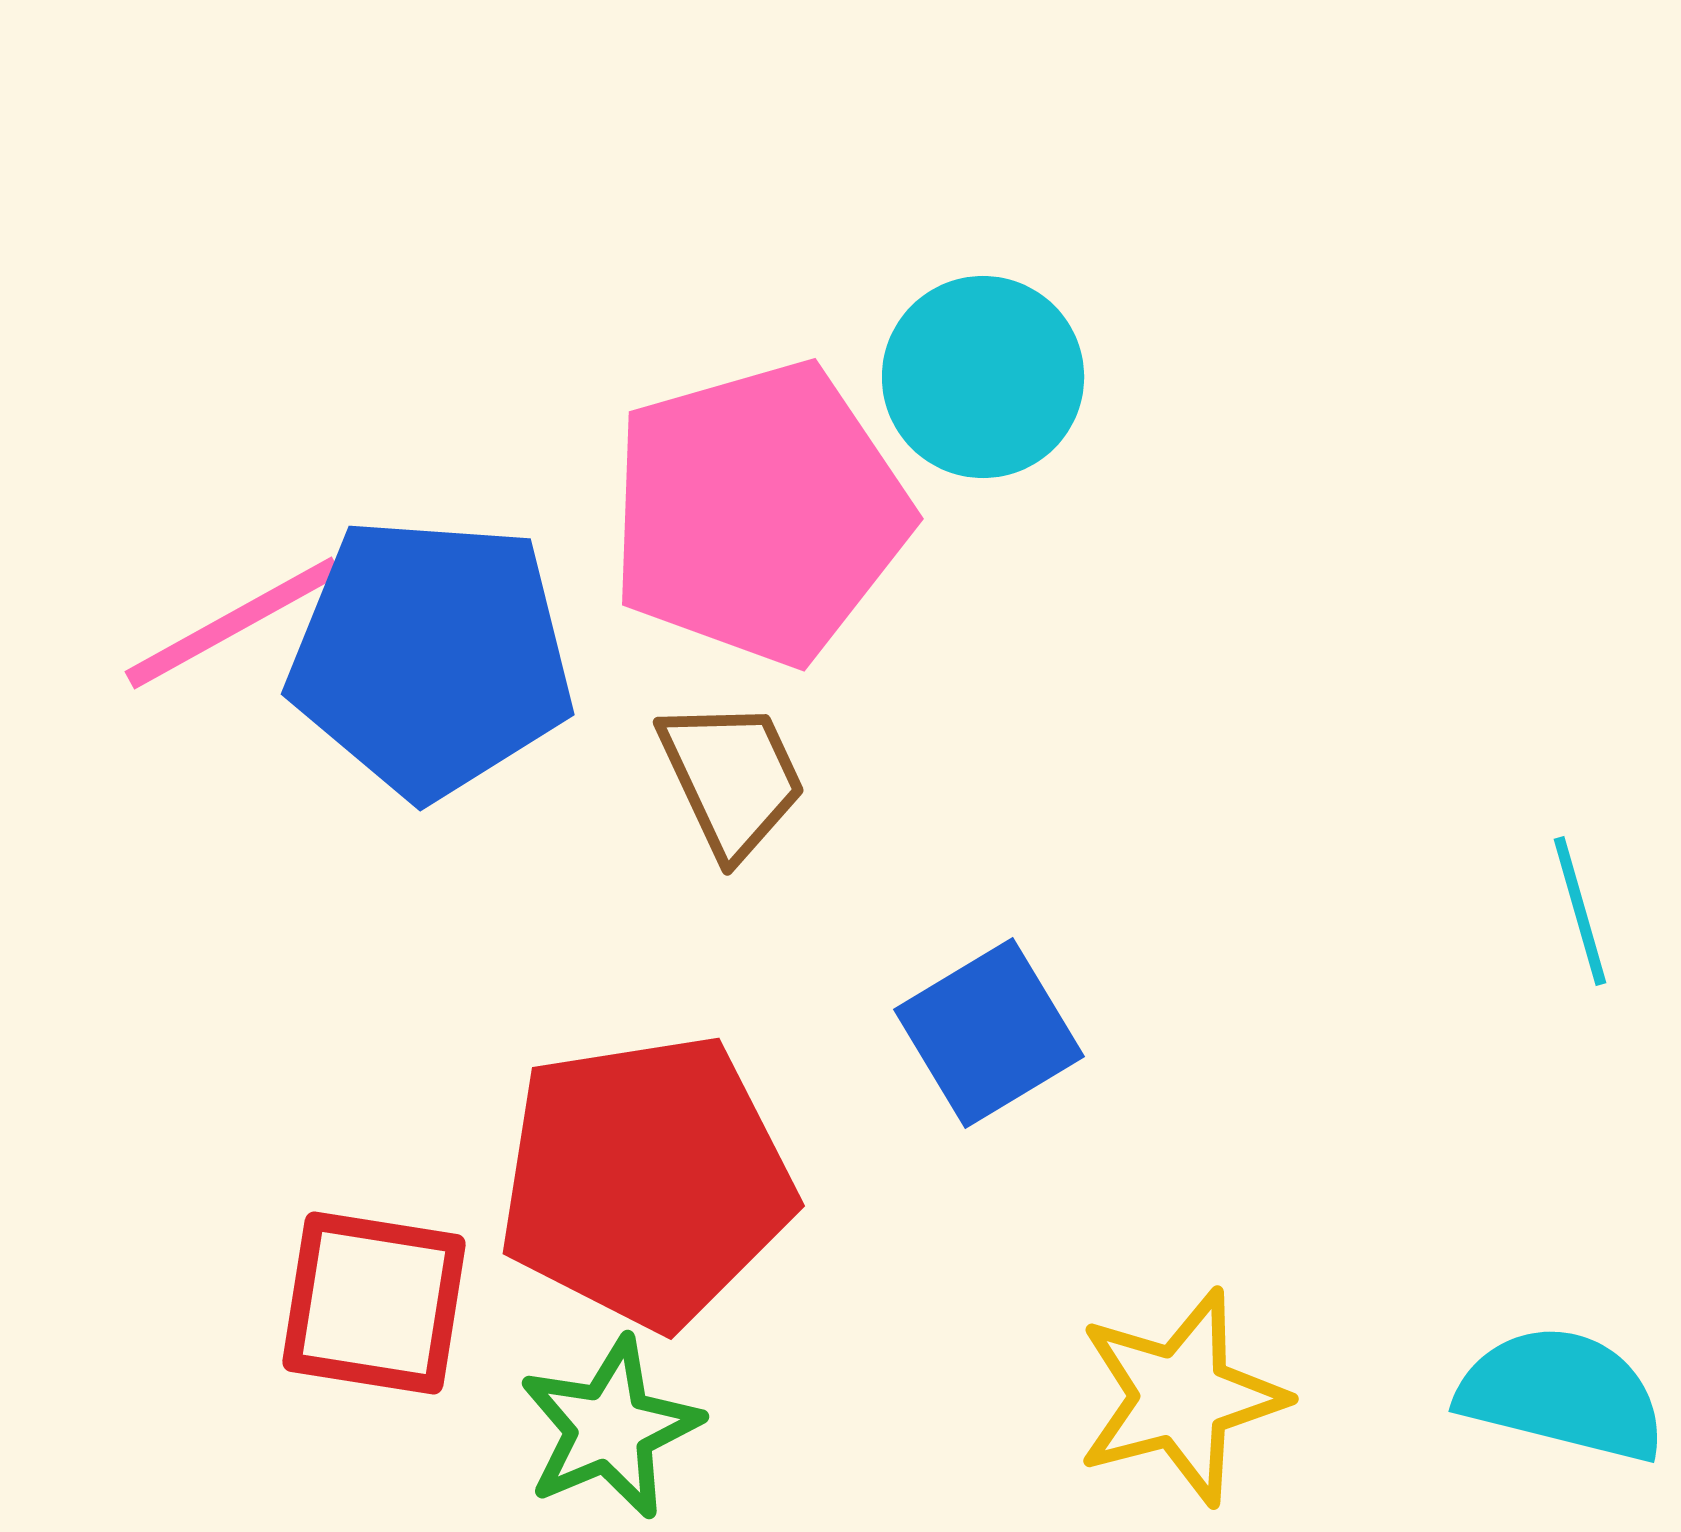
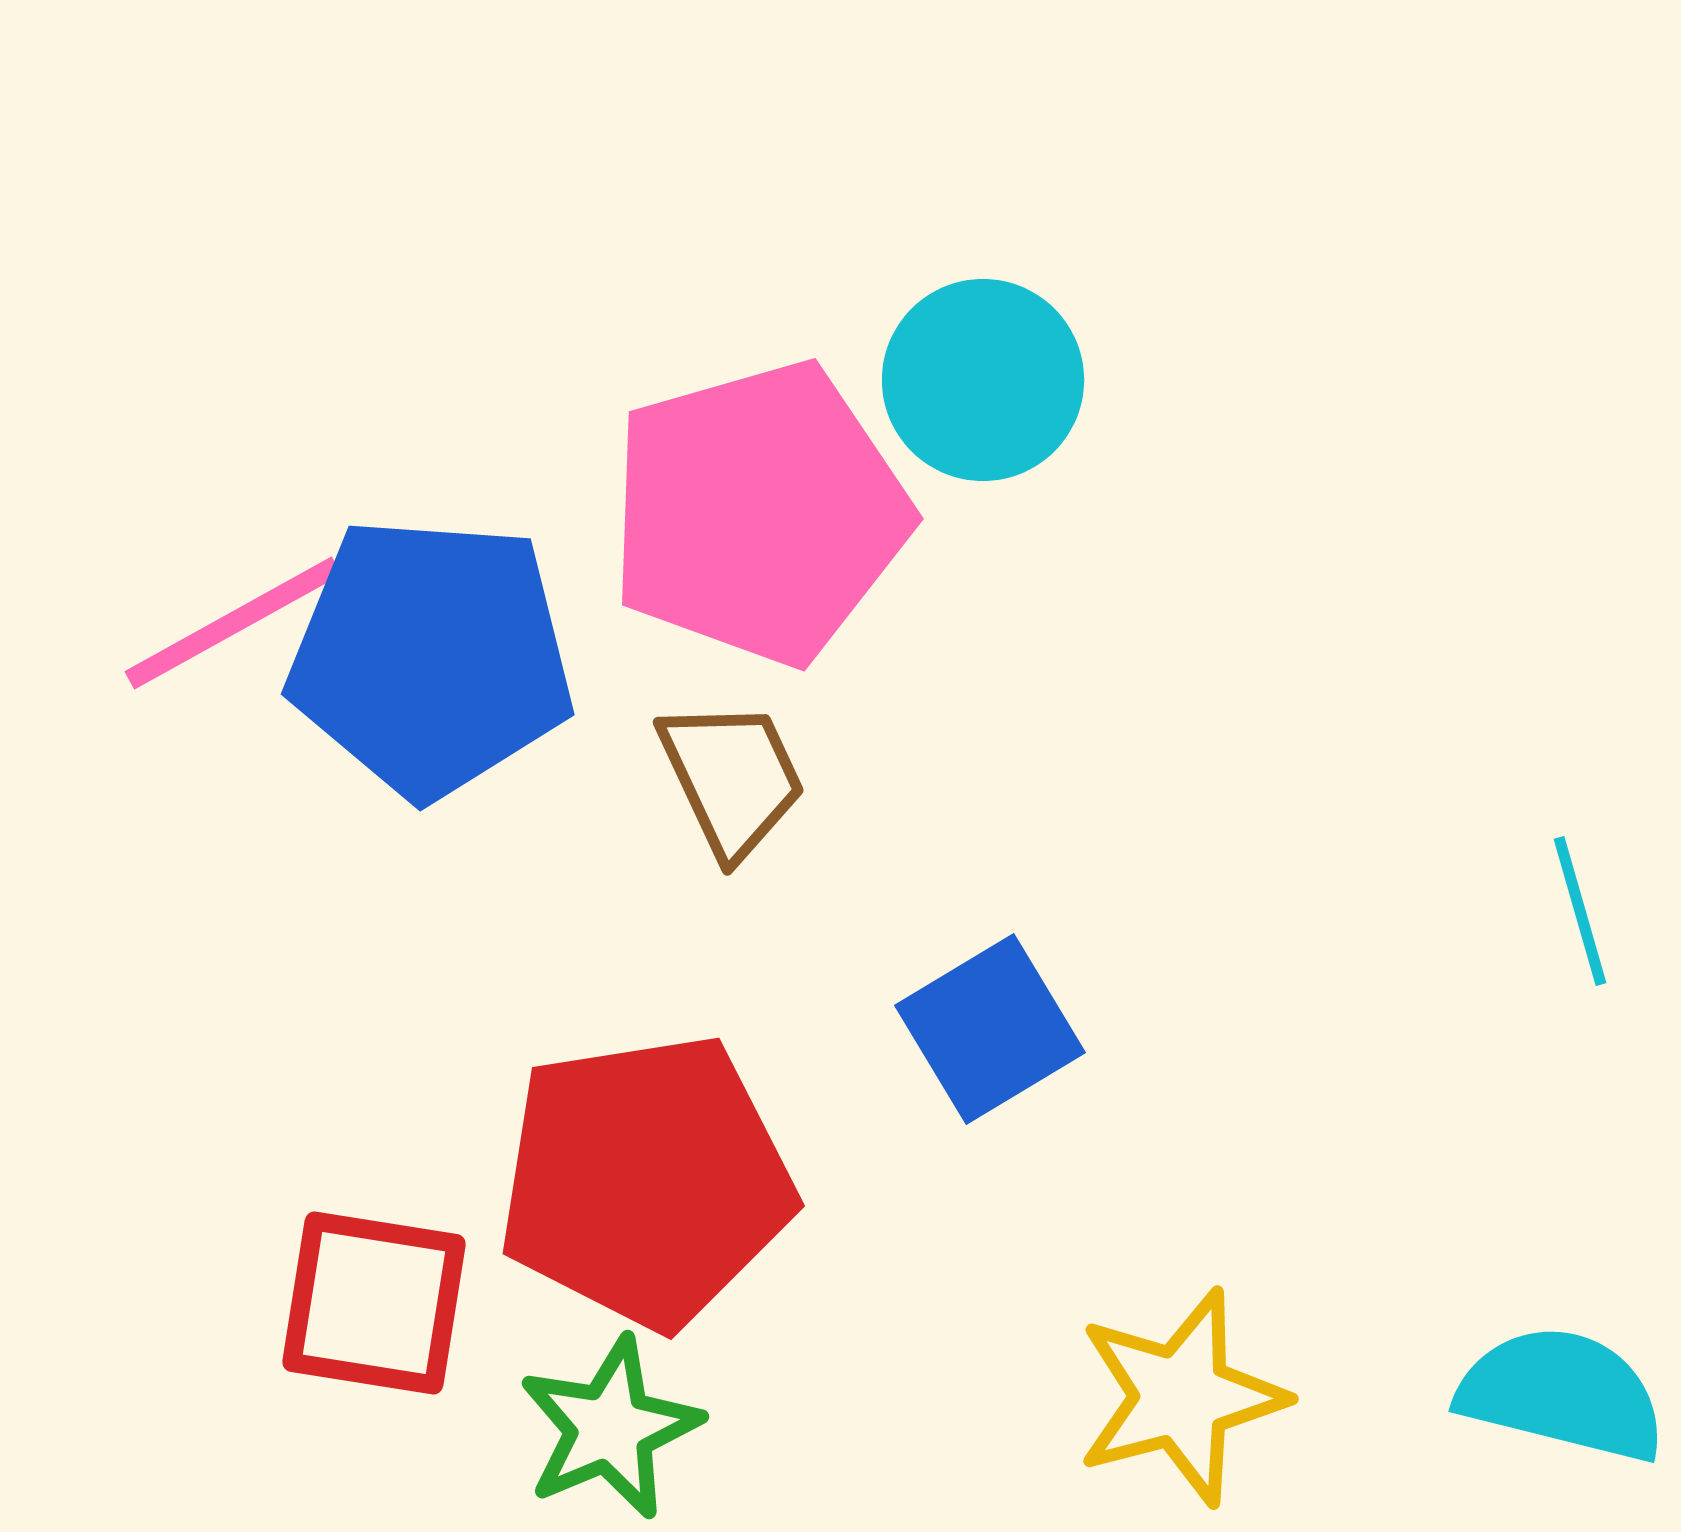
cyan circle: moved 3 px down
blue square: moved 1 px right, 4 px up
